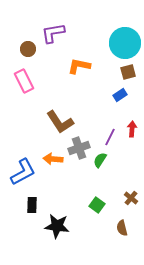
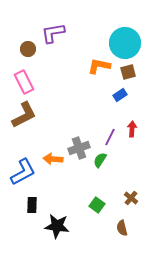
orange L-shape: moved 20 px right
pink rectangle: moved 1 px down
brown L-shape: moved 36 px left, 7 px up; rotated 84 degrees counterclockwise
